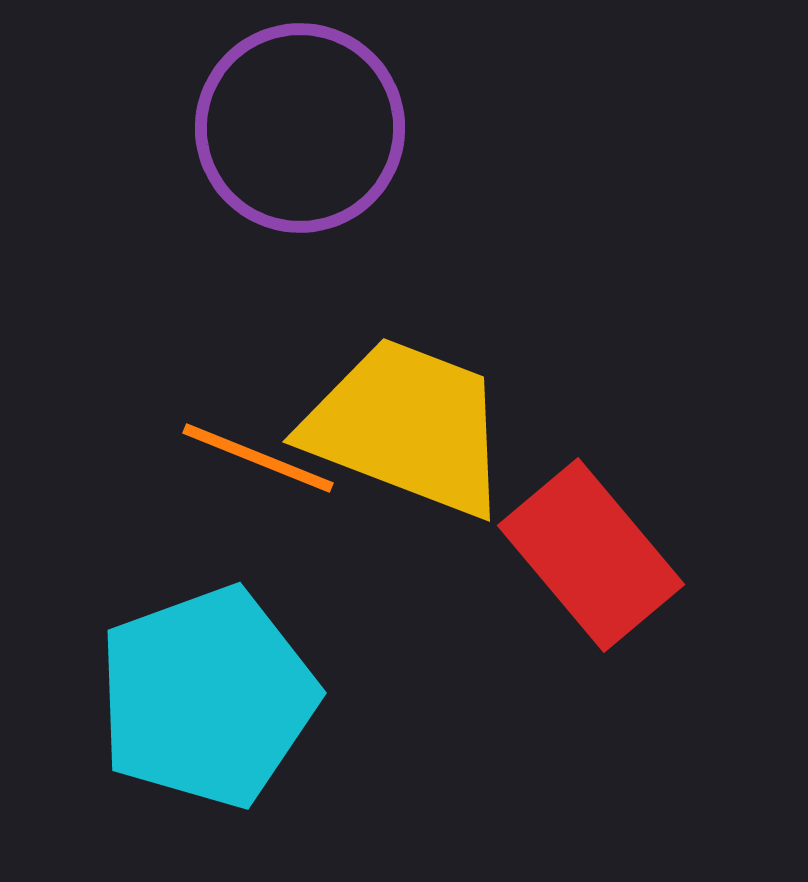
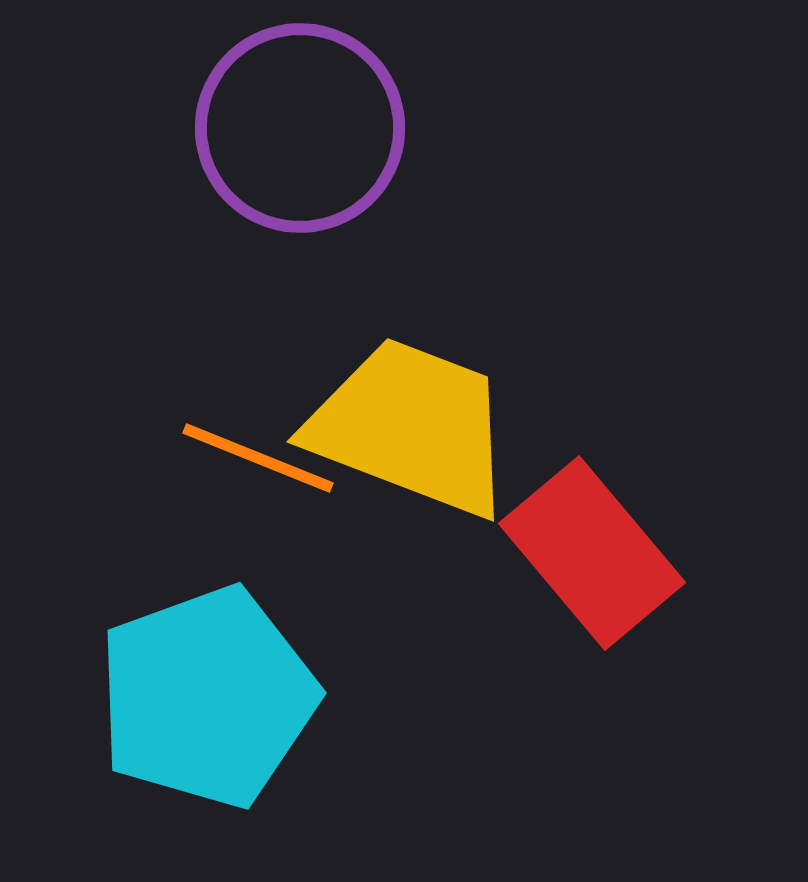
yellow trapezoid: moved 4 px right
red rectangle: moved 1 px right, 2 px up
